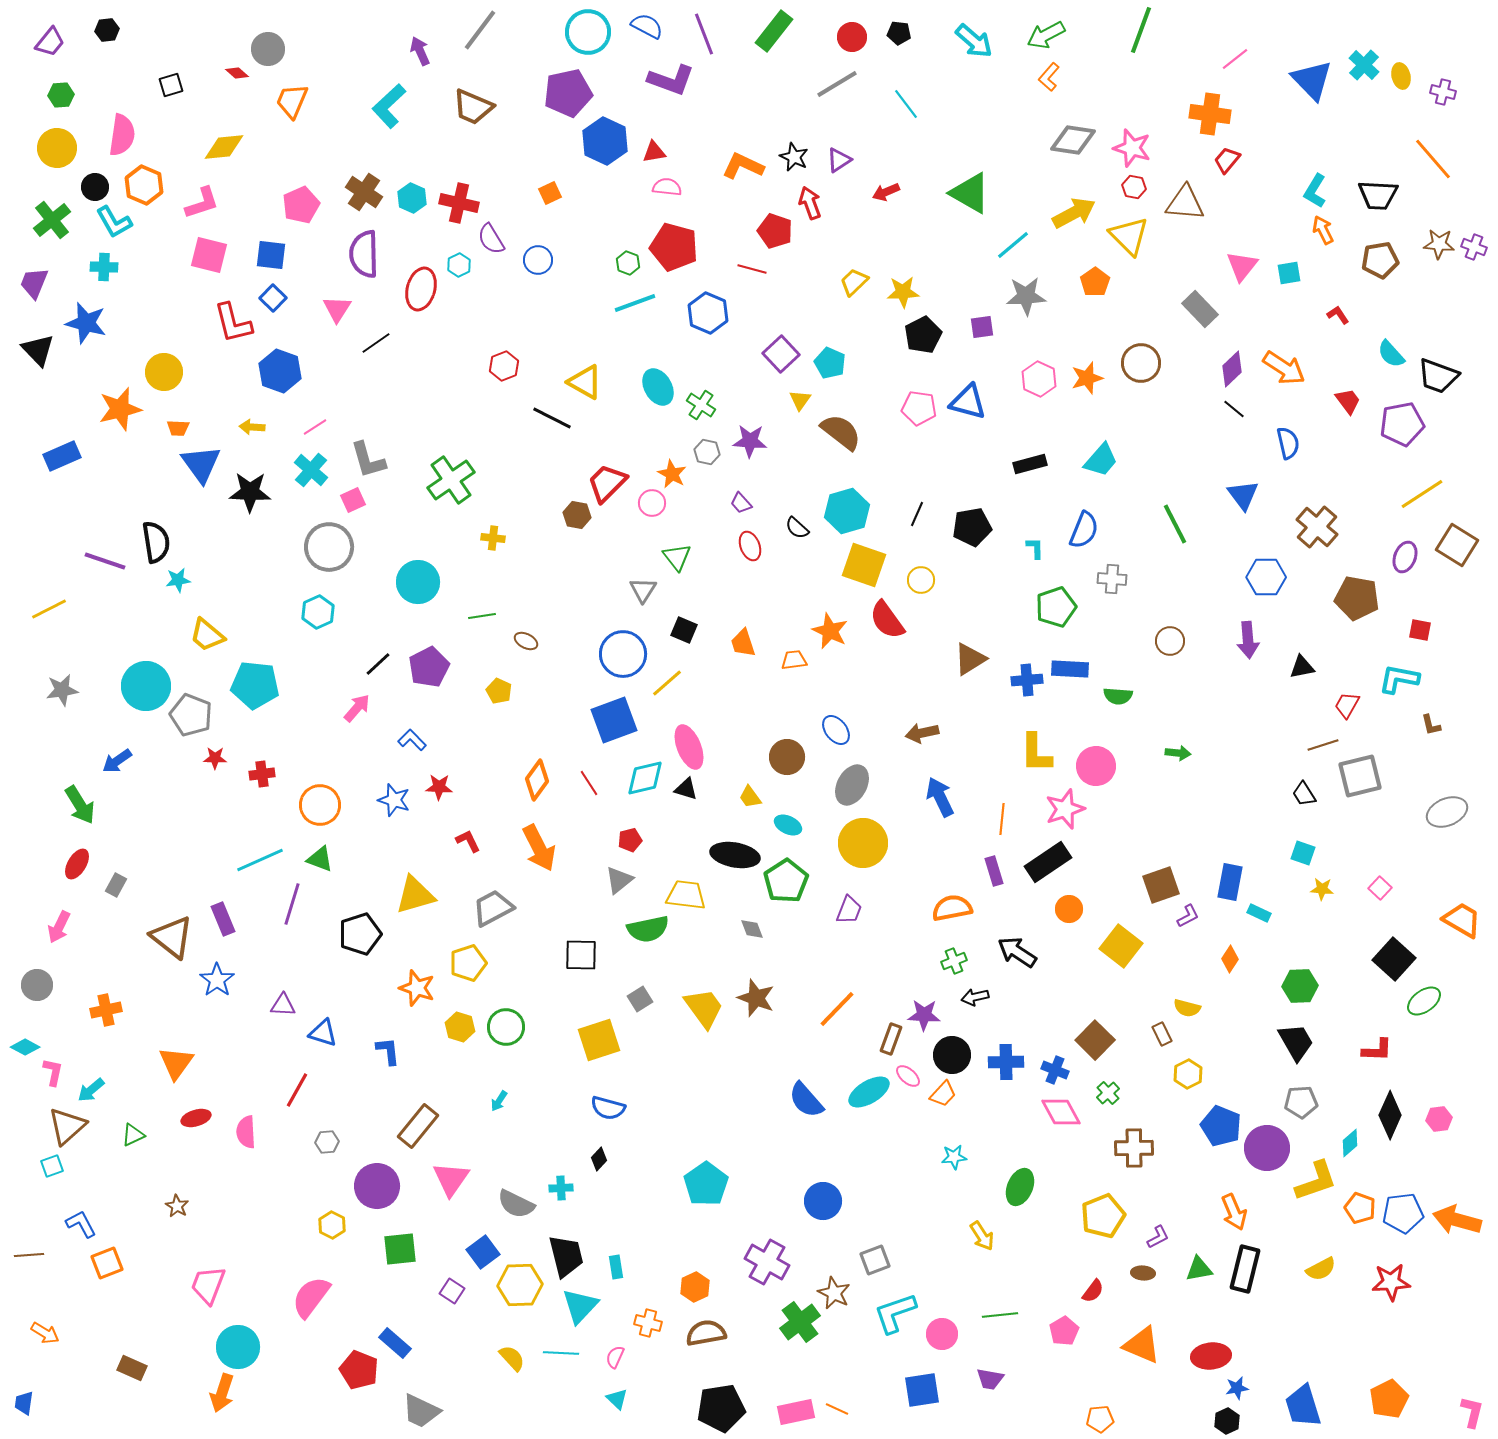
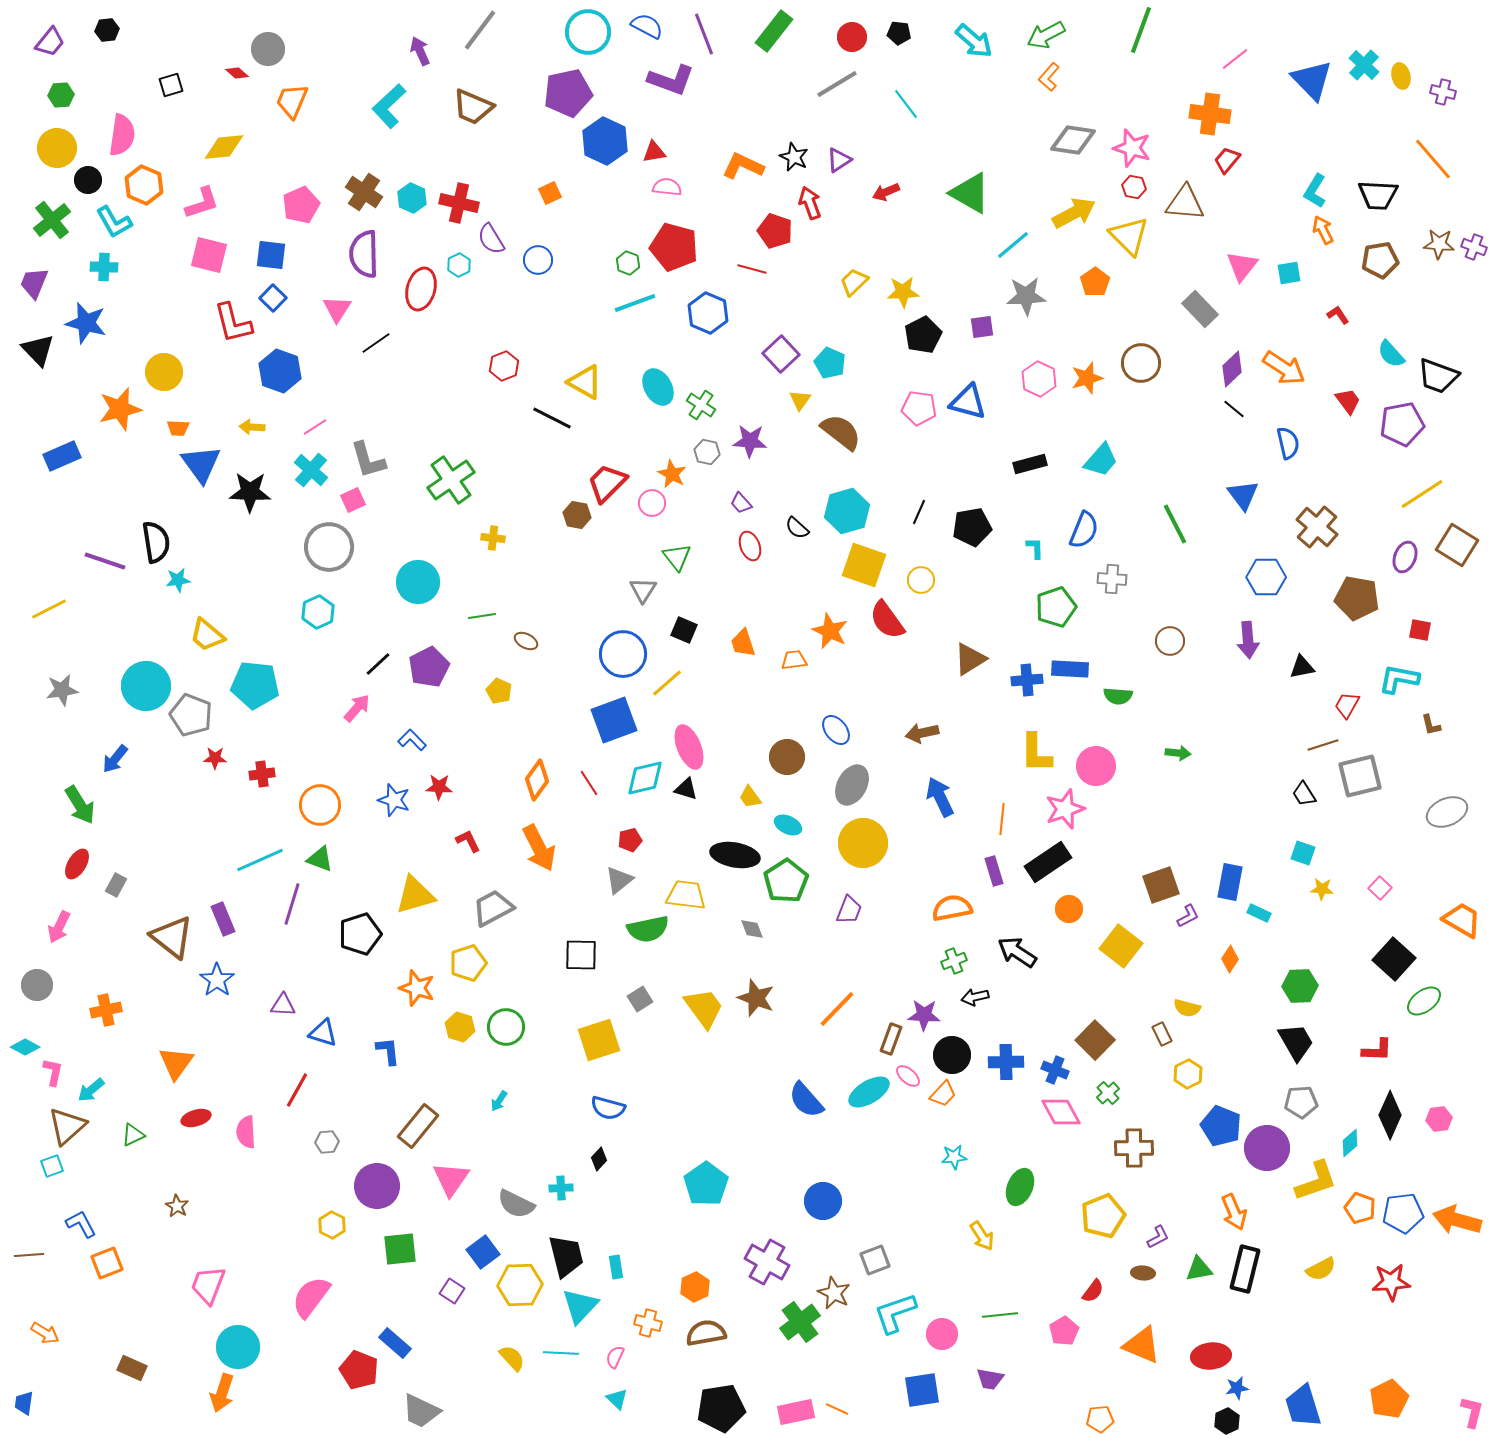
black circle at (95, 187): moved 7 px left, 7 px up
black line at (917, 514): moved 2 px right, 2 px up
blue arrow at (117, 761): moved 2 px left, 2 px up; rotated 16 degrees counterclockwise
